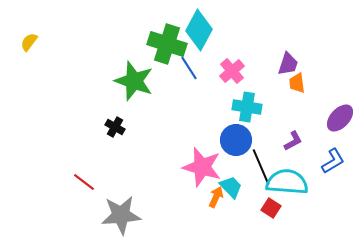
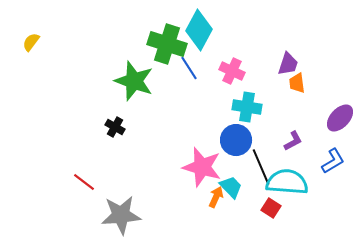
yellow semicircle: moved 2 px right
pink cross: rotated 25 degrees counterclockwise
